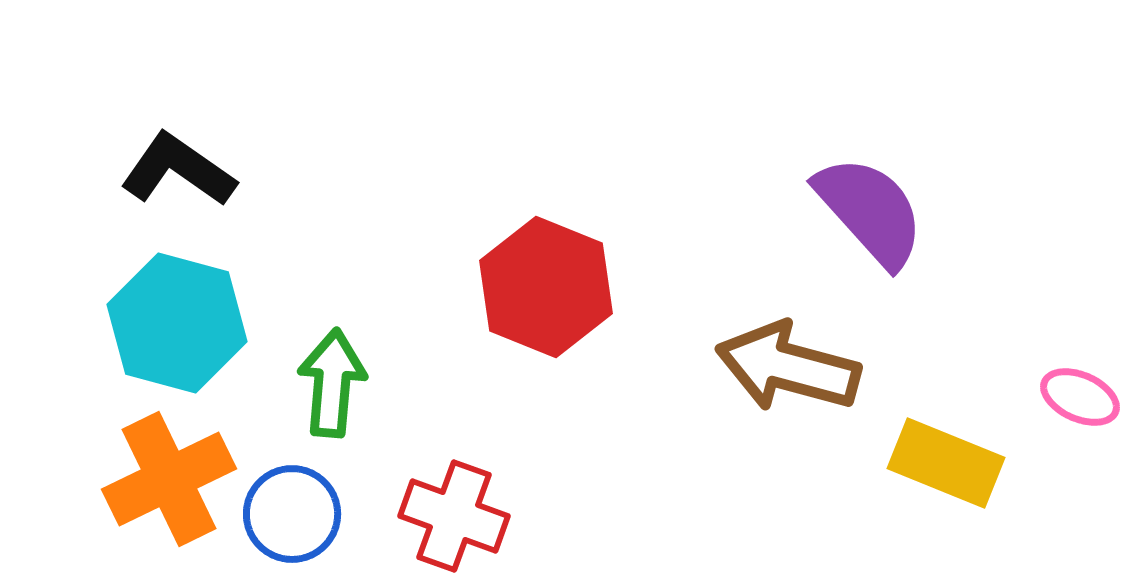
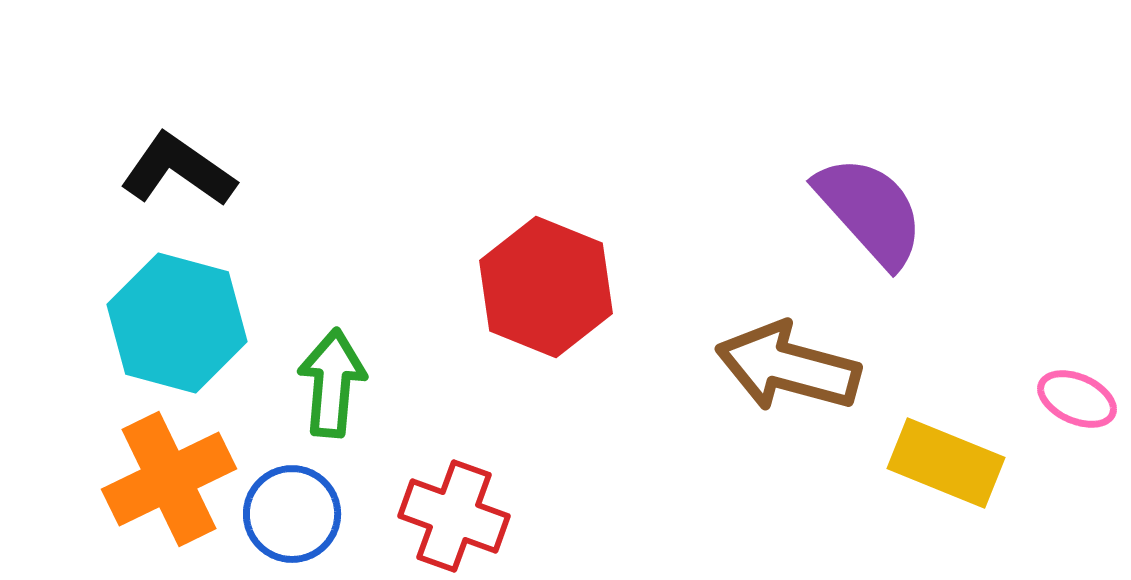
pink ellipse: moved 3 px left, 2 px down
